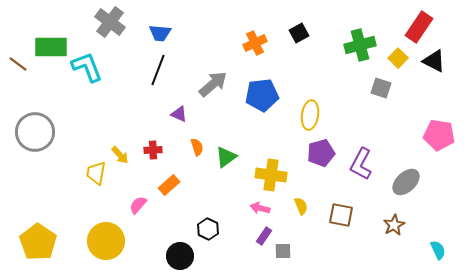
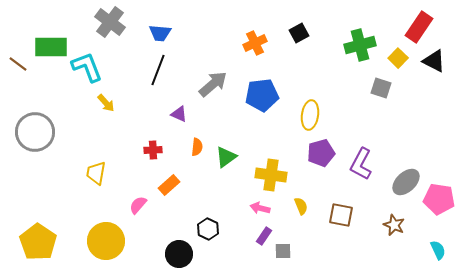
pink pentagon at (439, 135): moved 64 px down
orange semicircle at (197, 147): rotated 24 degrees clockwise
yellow arrow at (120, 155): moved 14 px left, 52 px up
brown star at (394, 225): rotated 20 degrees counterclockwise
black circle at (180, 256): moved 1 px left, 2 px up
